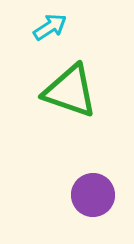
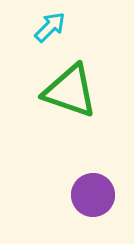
cyan arrow: rotated 12 degrees counterclockwise
